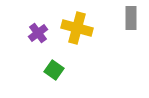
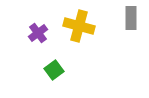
yellow cross: moved 2 px right, 2 px up
green square: rotated 18 degrees clockwise
